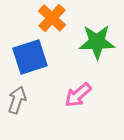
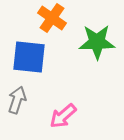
orange cross: rotated 8 degrees counterclockwise
blue square: moved 1 px left; rotated 24 degrees clockwise
pink arrow: moved 15 px left, 21 px down
